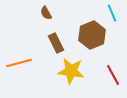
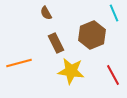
cyan line: moved 2 px right
